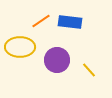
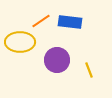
yellow ellipse: moved 5 px up
yellow line: rotated 21 degrees clockwise
